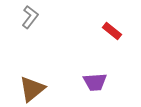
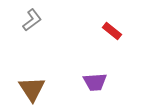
gray L-shape: moved 2 px right, 3 px down; rotated 15 degrees clockwise
brown triangle: rotated 24 degrees counterclockwise
